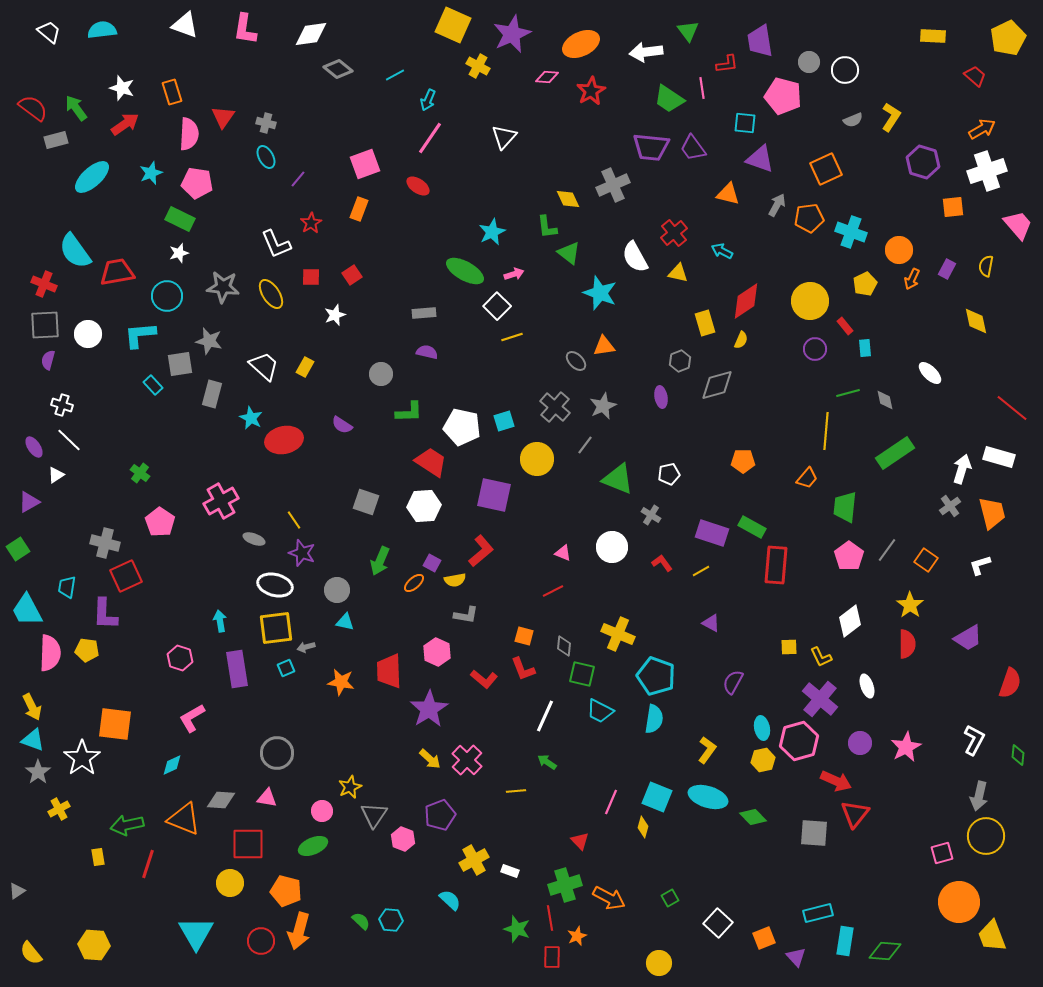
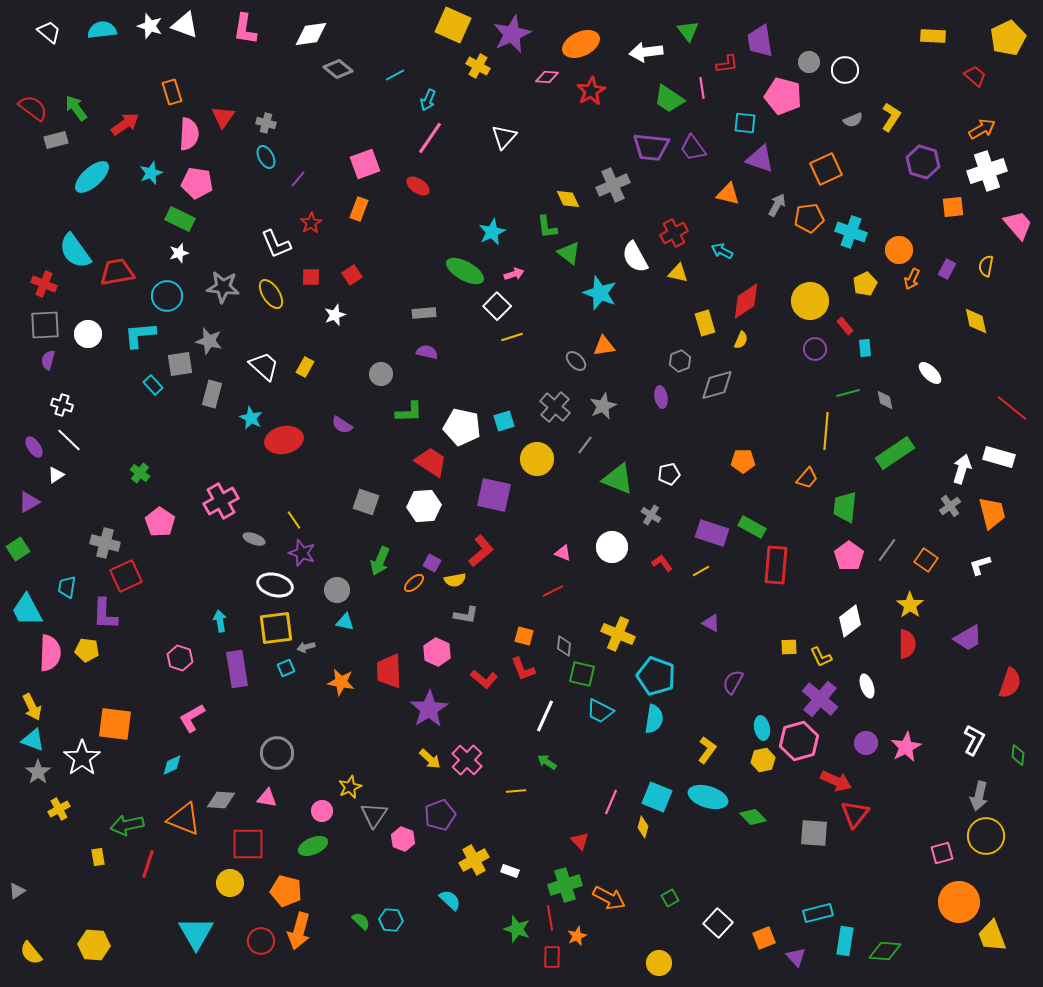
white star at (122, 88): moved 28 px right, 62 px up
red cross at (674, 233): rotated 12 degrees clockwise
purple circle at (860, 743): moved 6 px right
